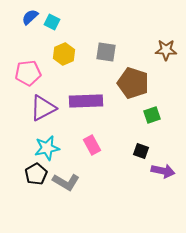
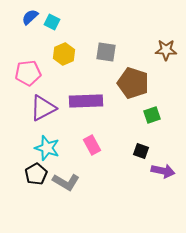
cyan star: rotated 30 degrees clockwise
